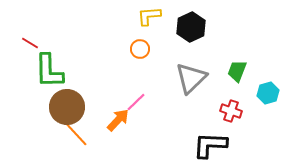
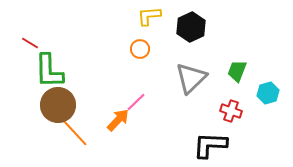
brown circle: moved 9 px left, 2 px up
